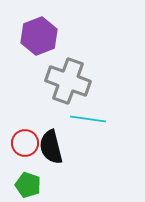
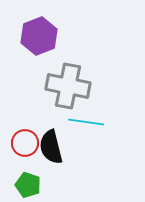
gray cross: moved 5 px down; rotated 9 degrees counterclockwise
cyan line: moved 2 px left, 3 px down
